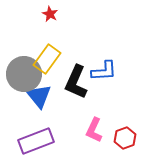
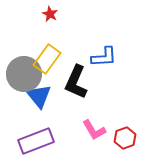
blue L-shape: moved 14 px up
pink L-shape: rotated 55 degrees counterclockwise
